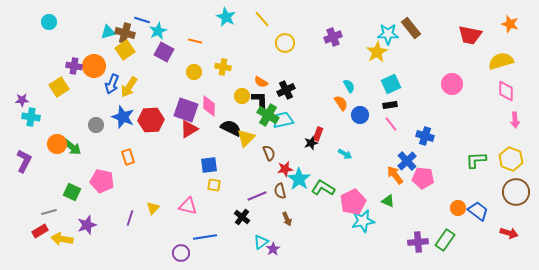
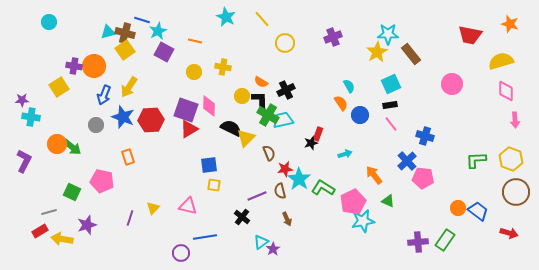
brown rectangle at (411, 28): moved 26 px down
blue arrow at (112, 84): moved 8 px left, 11 px down
cyan arrow at (345, 154): rotated 48 degrees counterclockwise
orange arrow at (395, 175): moved 21 px left
